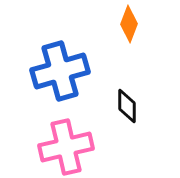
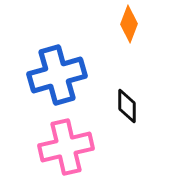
blue cross: moved 3 px left, 4 px down
